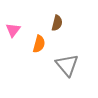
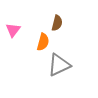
orange semicircle: moved 4 px right, 2 px up
gray triangle: moved 8 px left; rotated 45 degrees clockwise
